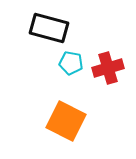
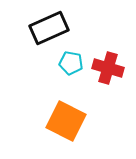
black rectangle: rotated 39 degrees counterclockwise
red cross: rotated 32 degrees clockwise
